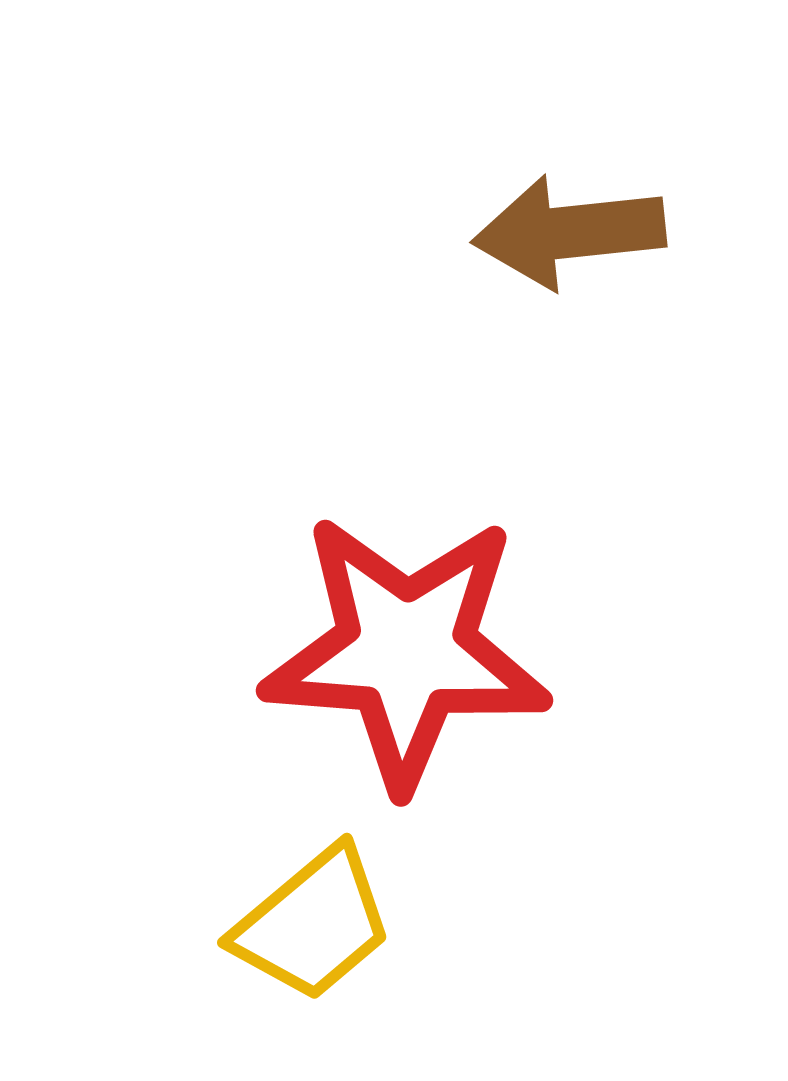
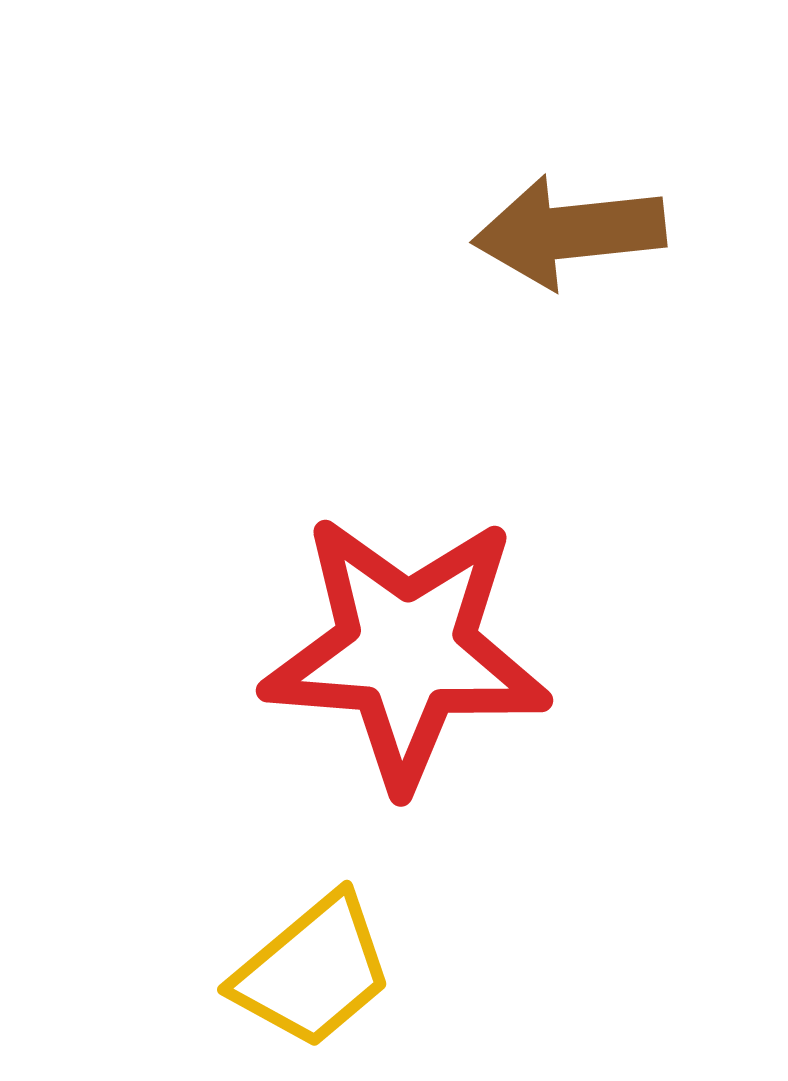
yellow trapezoid: moved 47 px down
